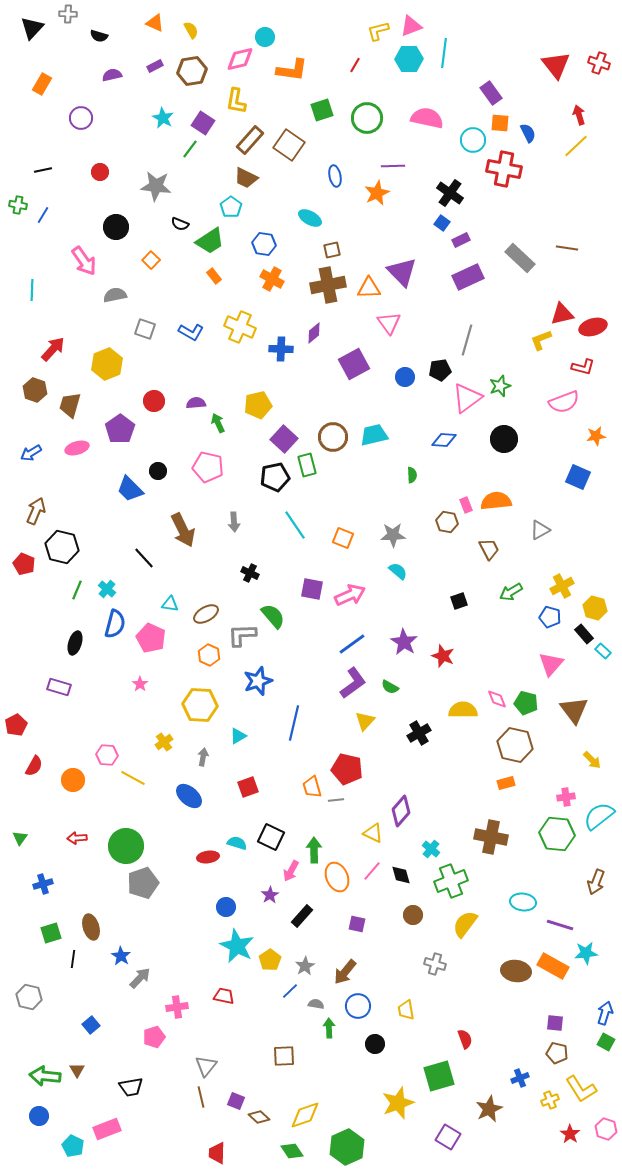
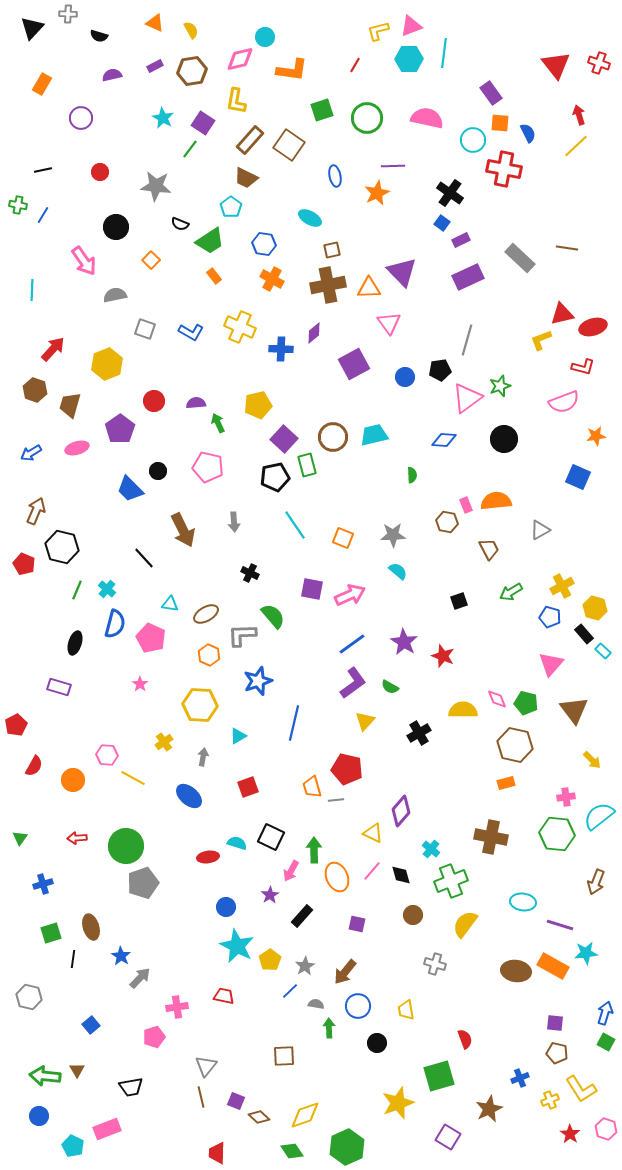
black circle at (375, 1044): moved 2 px right, 1 px up
